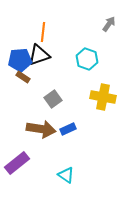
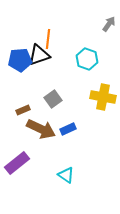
orange line: moved 5 px right, 7 px down
brown rectangle: moved 33 px down; rotated 56 degrees counterclockwise
brown arrow: rotated 16 degrees clockwise
